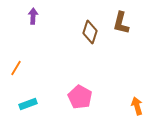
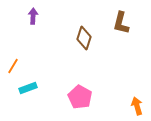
brown diamond: moved 6 px left, 6 px down
orange line: moved 3 px left, 2 px up
cyan rectangle: moved 16 px up
